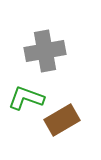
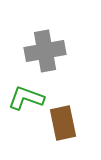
brown rectangle: moved 1 px right, 3 px down; rotated 72 degrees counterclockwise
